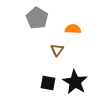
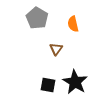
orange semicircle: moved 5 px up; rotated 105 degrees counterclockwise
brown triangle: moved 1 px left, 1 px up
black square: moved 2 px down
